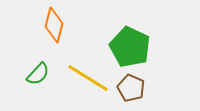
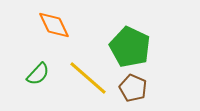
orange diamond: rotated 40 degrees counterclockwise
yellow line: rotated 9 degrees clockwise
brown pentagon: moved 2 px right
